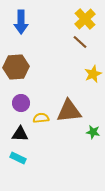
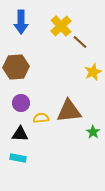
yellow cross: moved 24 px left, 7 px down
yellow star: moved 2 px up
green star: rotated 24 degrees clockwise
cyan rectangle: rotated 14 degrees counterclockwise
